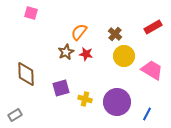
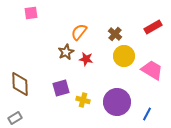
pink square: rotated 24 degrees counterclockwise
red star: moved 5 px down
brown diamond: moved 6 px left, 10 px down
yellow cross: moved 2 px left, 1 px down
gray rectangle: moved 3 px down
